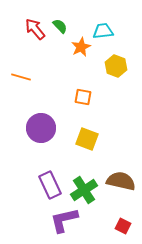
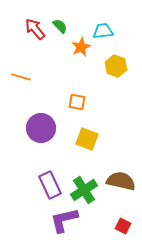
orange square: moved 6 px left, 5 px down
